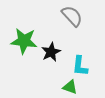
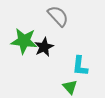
gray semicircle: moved 14 px left
black star: moved 7 px left, 5 px up
green triangle: rotated 28 degrees clockwise
